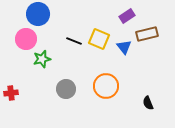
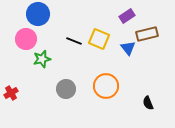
blue triangle: moved 4 px right, 1 px down
red cross: rotated 24 degrees counterclockwise
